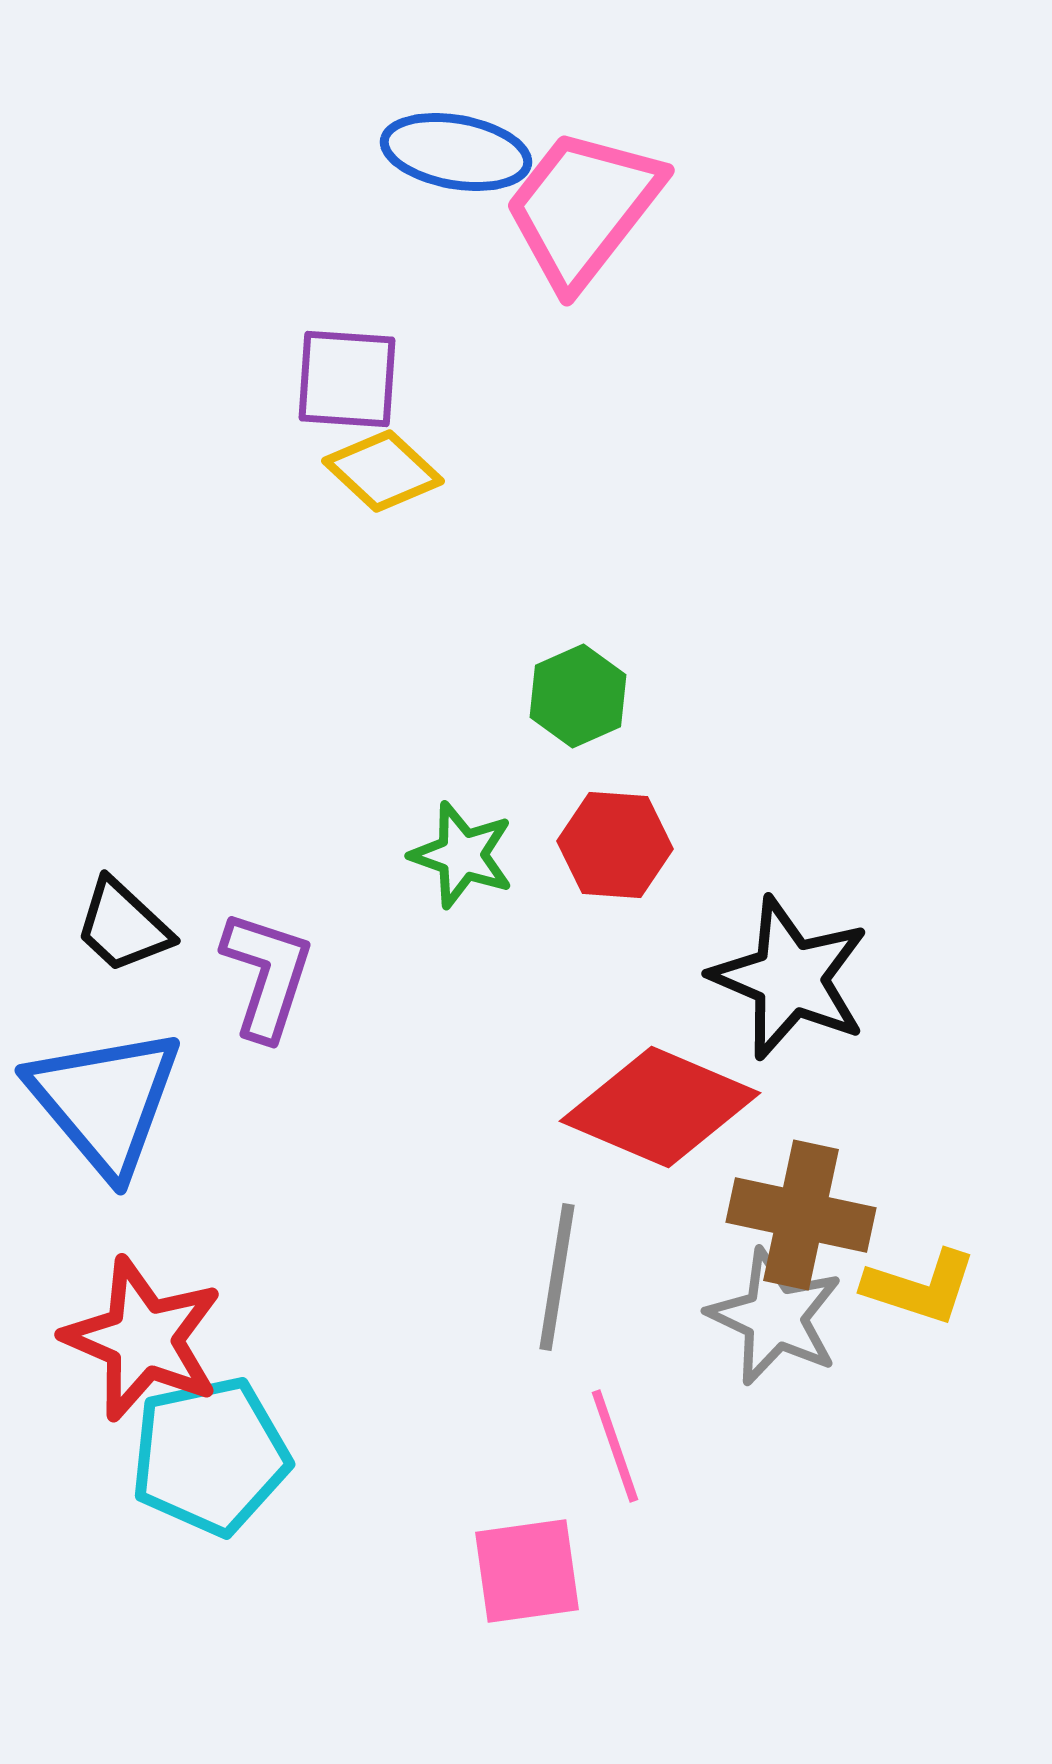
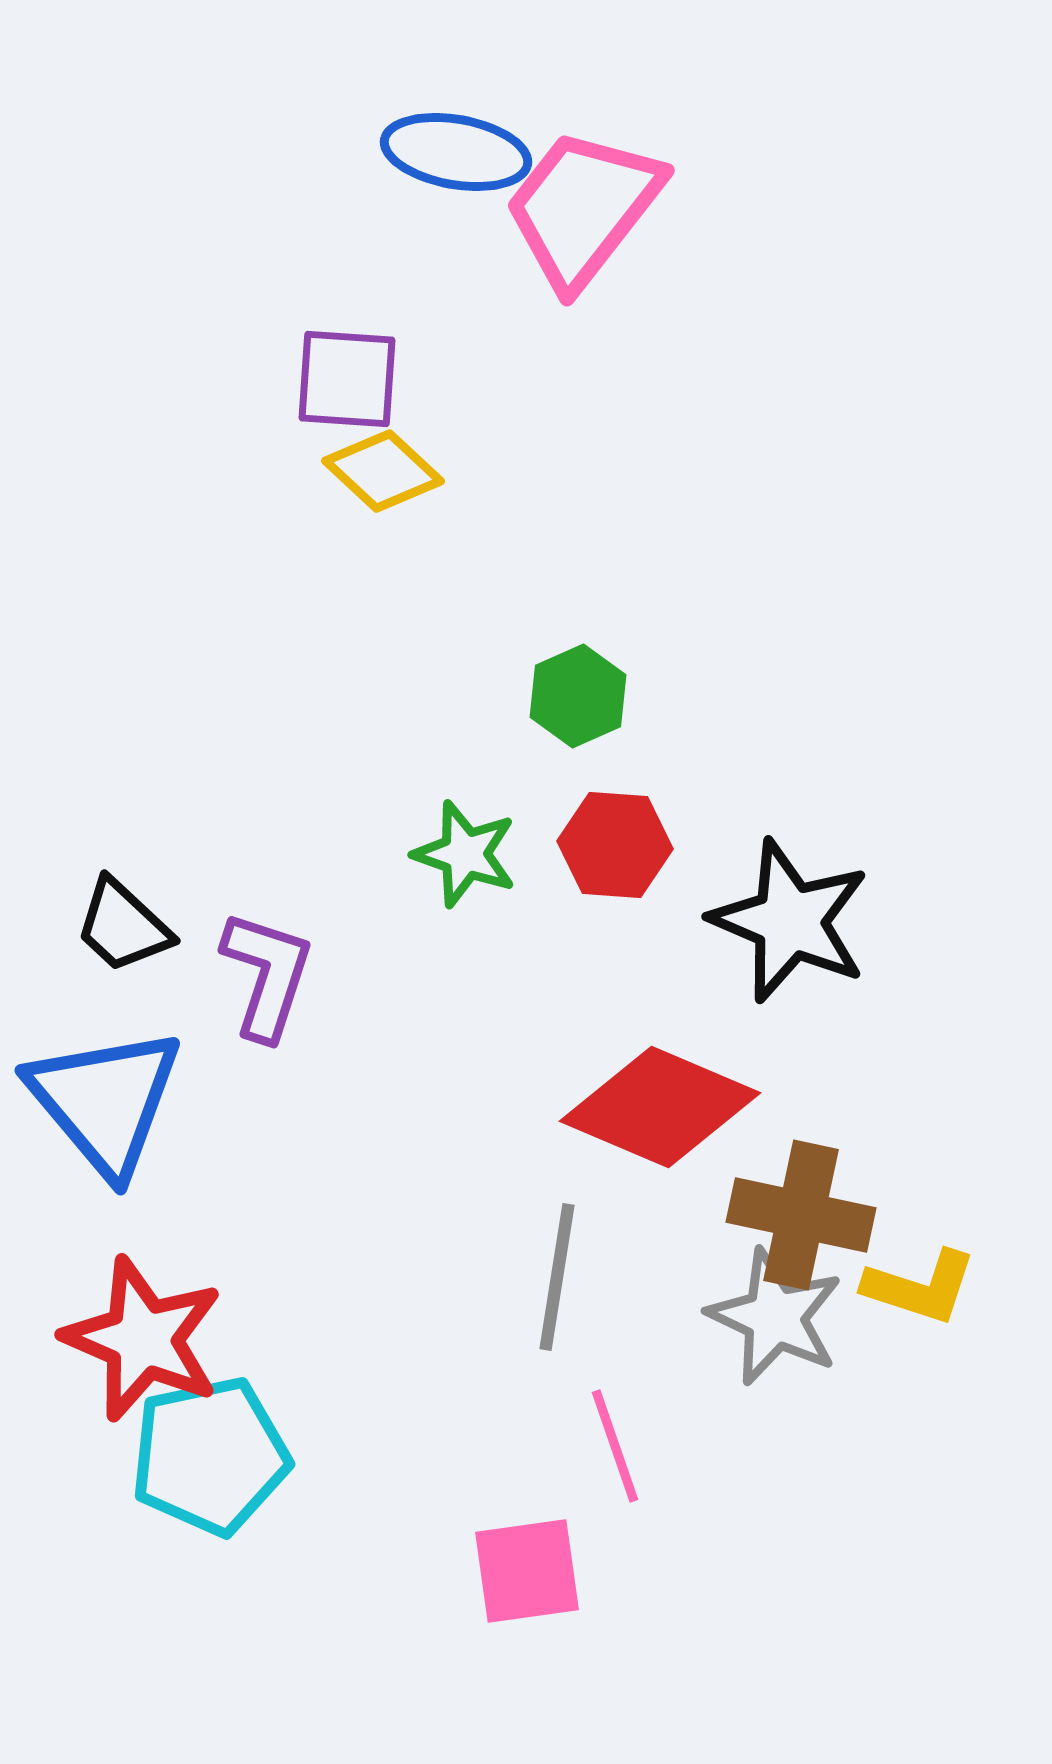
green star: moved 3 px right, 1 px up
black star: moved 57 px up
